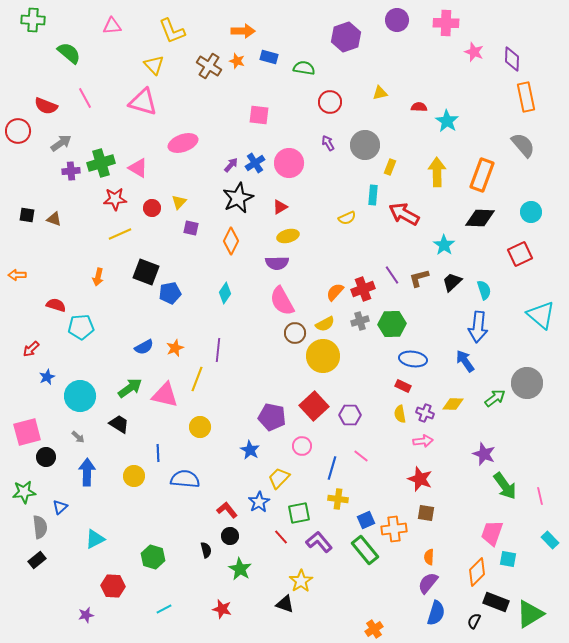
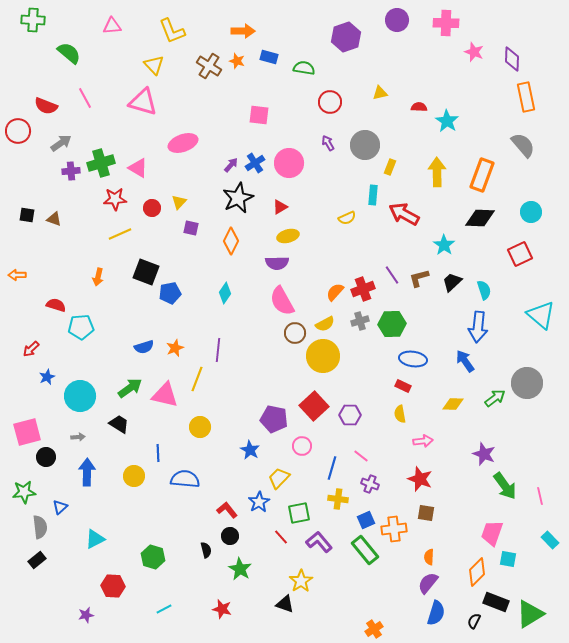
blue semicircle at (144, 347): rotated 12 degrees clockwise
purple cross at (425, 413): moved 55 px left, 71 px down
purple pentagon at (272, 417): moved 2 px right, 2 px down
gray arrow at (78, 437): rotated 48 degrees counterclockwise
